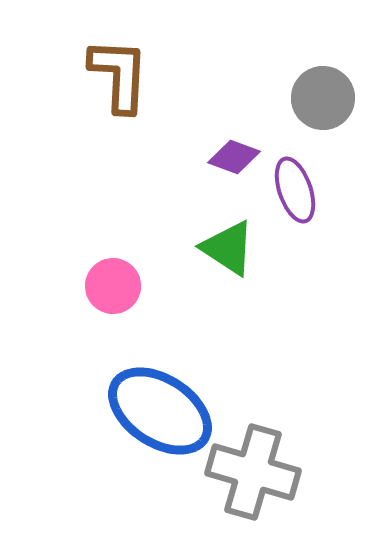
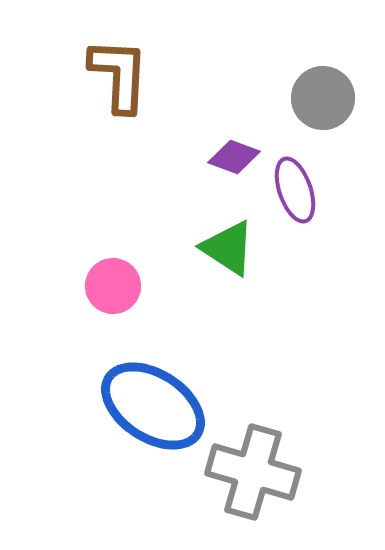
blue ellipse: moved 7 px left, 5 px up
